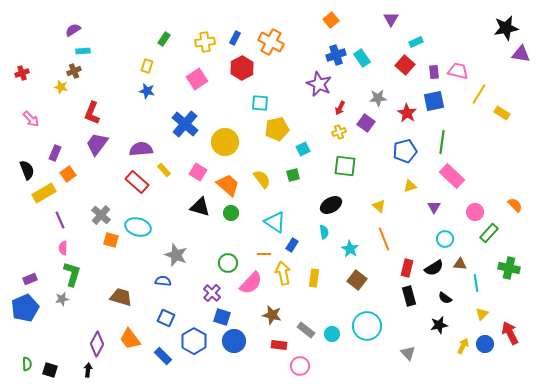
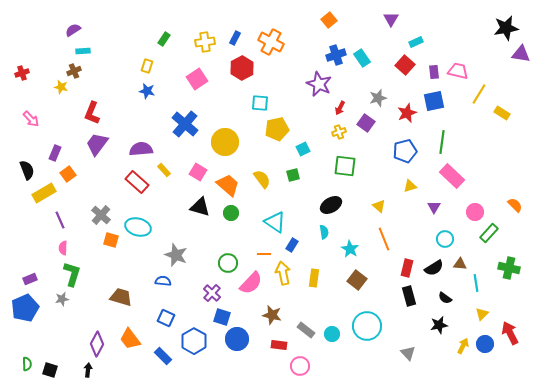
orange square at (331, 20): moved 2 px left
gray star at (378, 98): rotated 12 degrees counterclockwise
red star at (407, 113): rotated 18 degrees clockwise
blue circle at (234, 341): moved 3 px right, 2 px up
